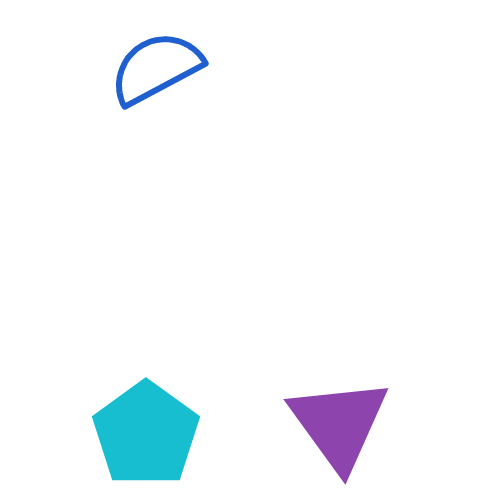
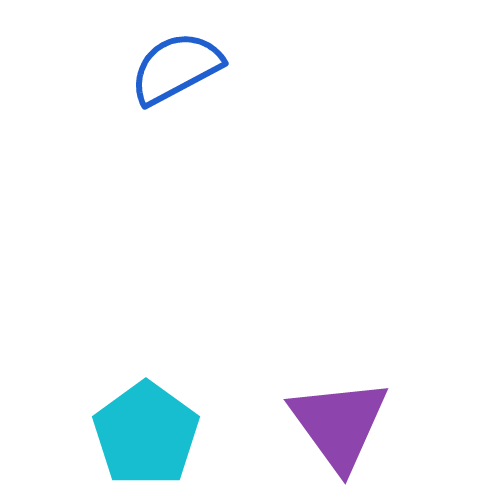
blue semicircle: moved 20 px right
